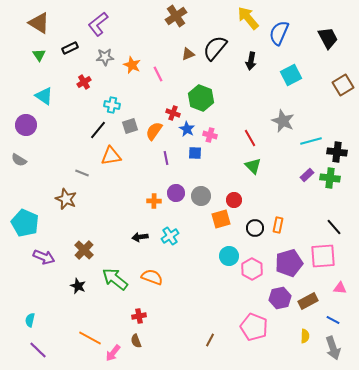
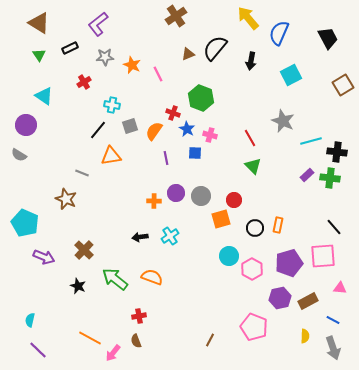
gray semicircle at (19, 160): moved 5 px up
